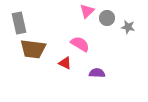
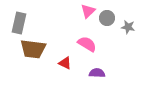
pink triangle: moved 1 px right
gray rectangle: rotated 25 degrees clockwise
pink semicircle: moved 7 px right
